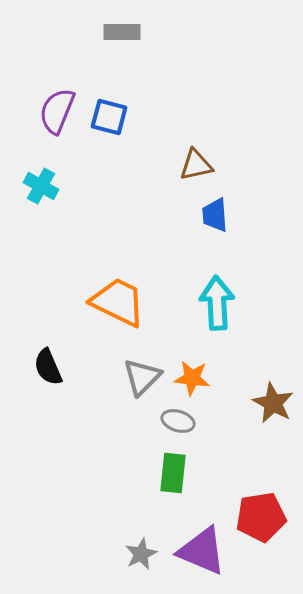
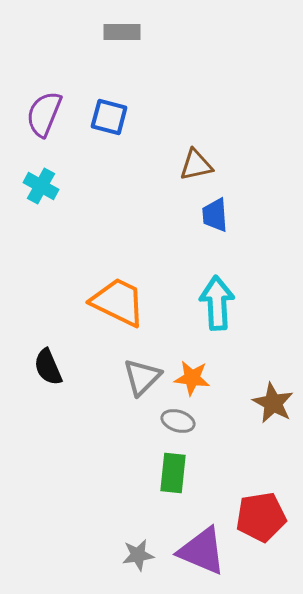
purple semicircle: moved 13 px left, 3 px down
gray star: moved 3 px left, 1 px down; rotated 16 degrees clockwise
